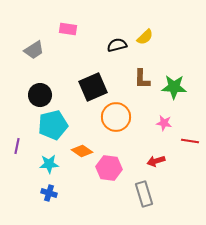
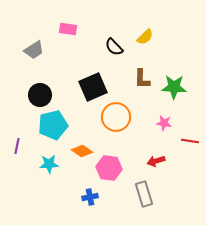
black semicircle: moved 3 px left, 2 px down; rotated 120 degrees counterclockwise
blue cross: moved 41 px right, 4 px down; rotated 28 degrees counterclockwise
